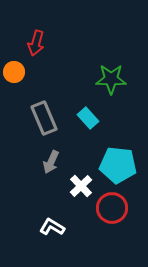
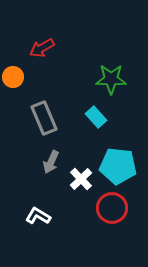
red arrow: moved 6 px right, 5 px down; rotated 45 degrees clockwise
orange circle: moved 1 px left, 5 px down
cyan rectangle: moved 8 px right, 1 px up
cyan pentagon: moved 1 px down
white cross: moved 7 px up
white L-shape: moved 14 px left, 11 px up
